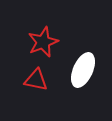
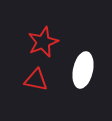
white ellipse: rotated 12 degrees counterclockwise
